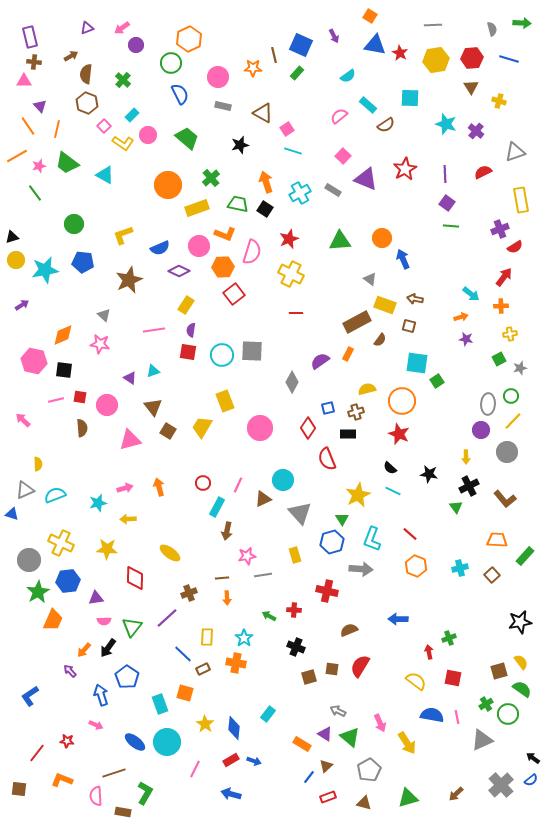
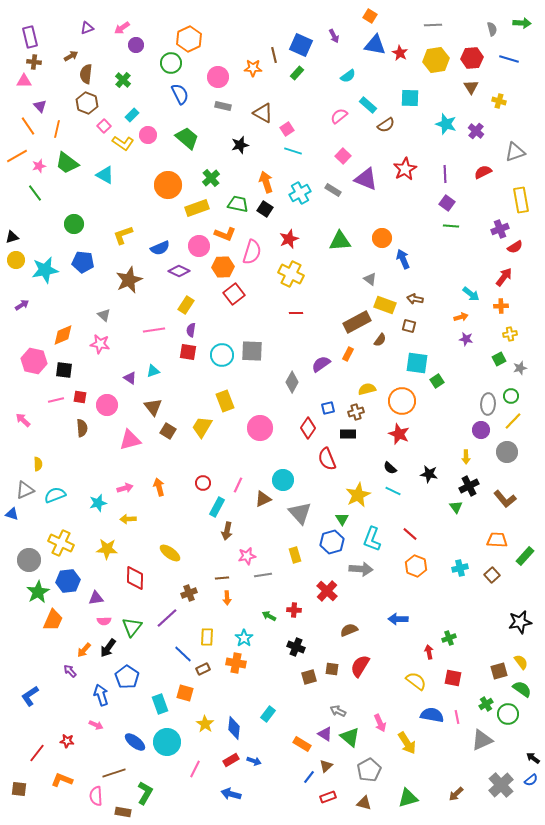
purple semicircle at (320, 361): moved 1 px right, 3 px down
red cross at (327, 591): rotated 30 degrees clockwise
